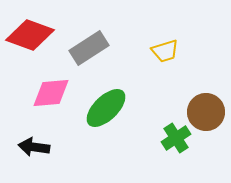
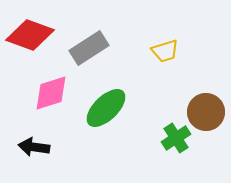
pink diamond: rotated 12 degrees counterclockwise
